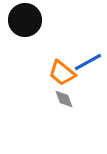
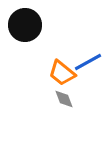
black circle: moved 5 px down
